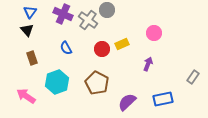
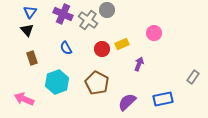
purple arrow: moved 9 px left
pink arrow: moved 2 px left, 3 px down; rotated 12 degrees counterclockwise
